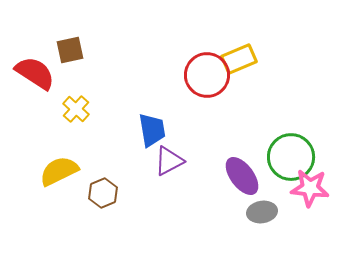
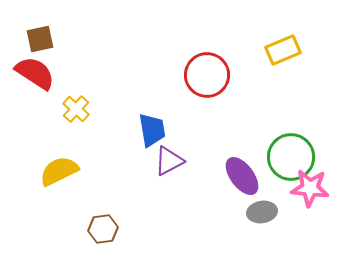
brown square: moved 30 px left, 11 px up
yellow rectangle: moved 44 px right, 9 px up
brown hexagon: moved 36 px down; rotated 16 degrees clockwise
